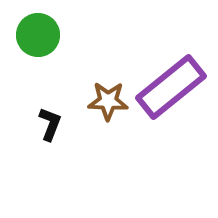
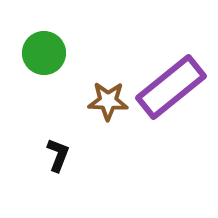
green circle: moved 6 px right, 18 px down
black L-shape: moved 8 px right, 31 px down
